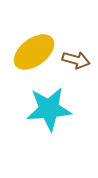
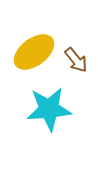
brown arrow: rotated 36 degrees clockwise
